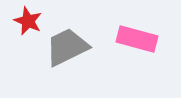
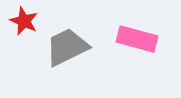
red star: moved 4 px left
